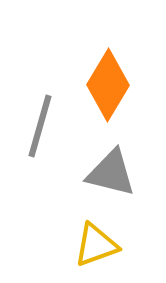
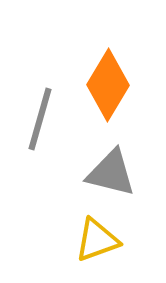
gray line: moved 7 px up
yellow triangle: moved 1 px right, 5 px up
